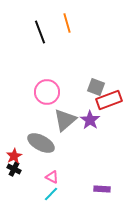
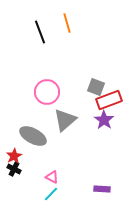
purple star: moved 14 px right
gray ellipse: moved 8 px left, 7 px up
